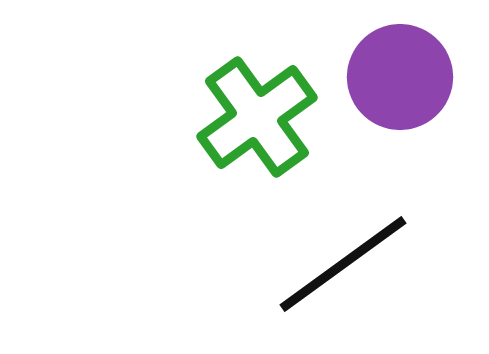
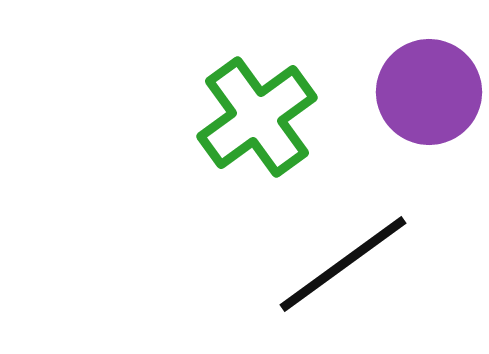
purple circle: moved 29 px right, 15 px down
